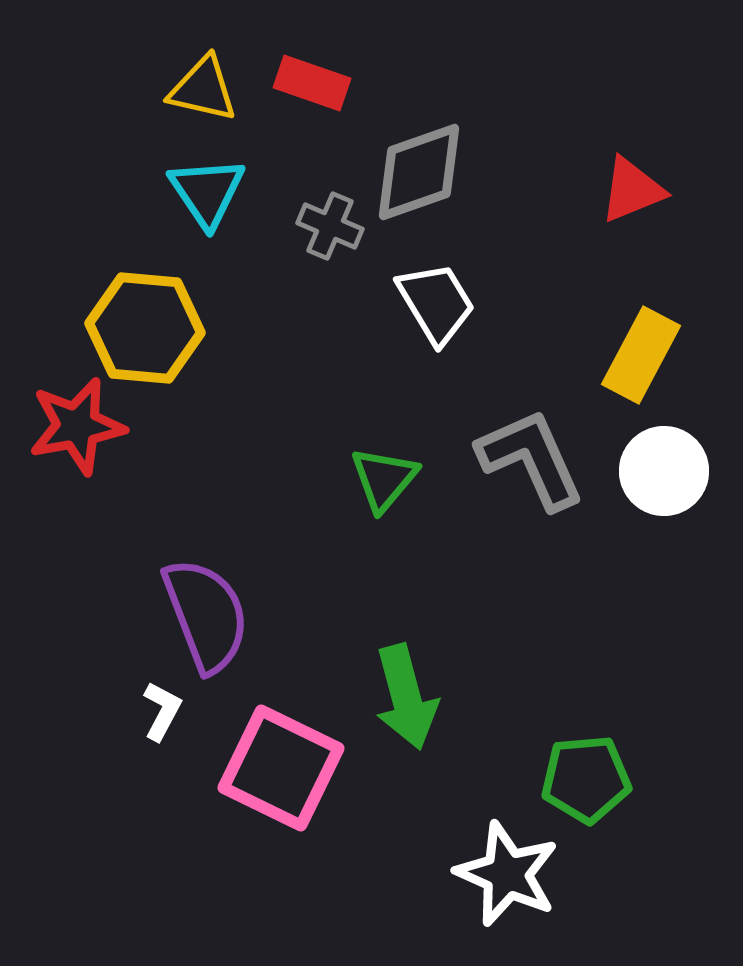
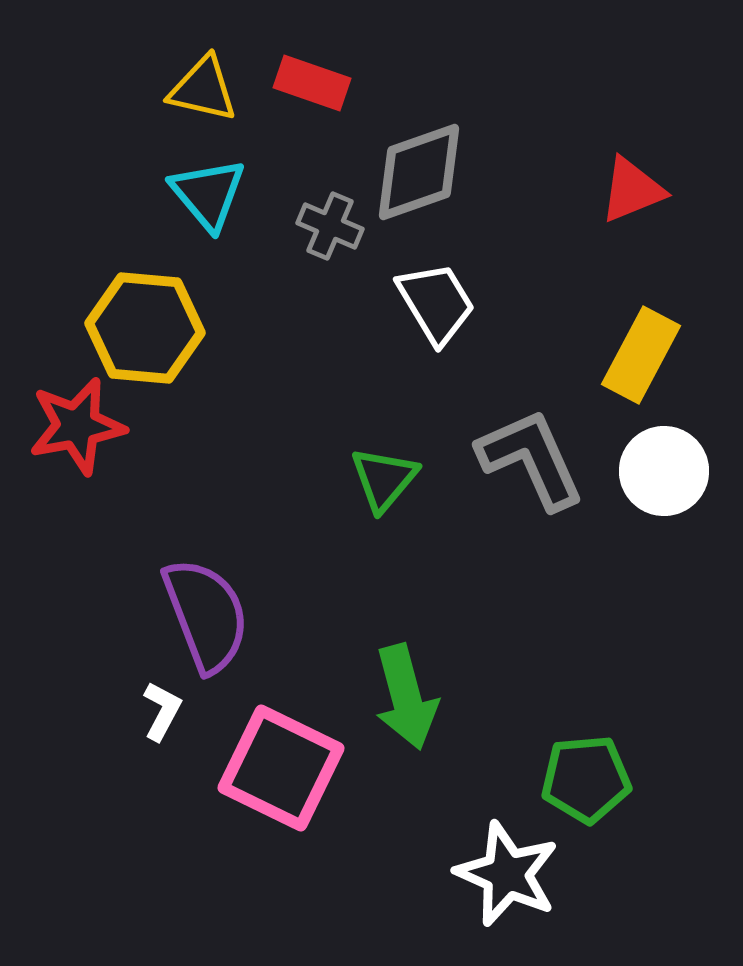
cyan triangle: moved 1 px right, 2 px down; rotated 6 degrees counterclockwise
